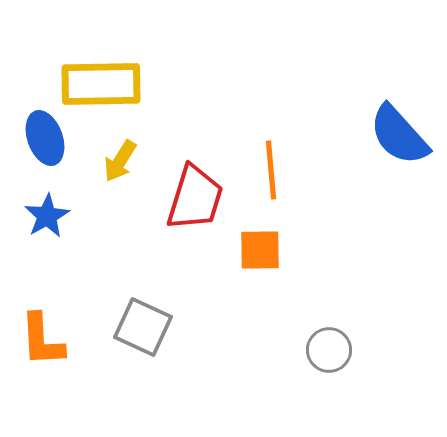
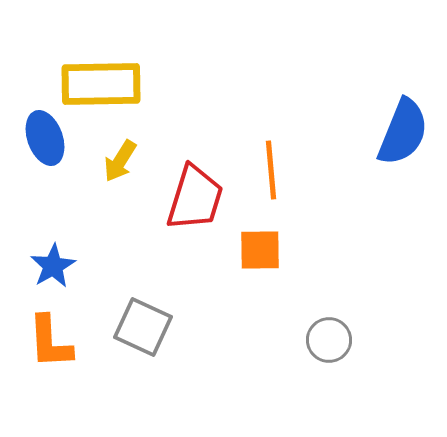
blue semicircle: moved 4 px right, 3 px up; rotated 116 degrees counterclockwise
blue star: moved 6 px right, 50 px down
orange L-shape: moved 8 px right, 2 px down
gray circle: moved 10 px up
